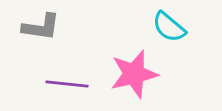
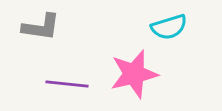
cyan semicircle: rotated 57 degrees counterclockwise
